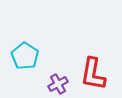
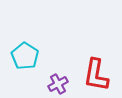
red L-shape: moved 3 px right, 1 px down
